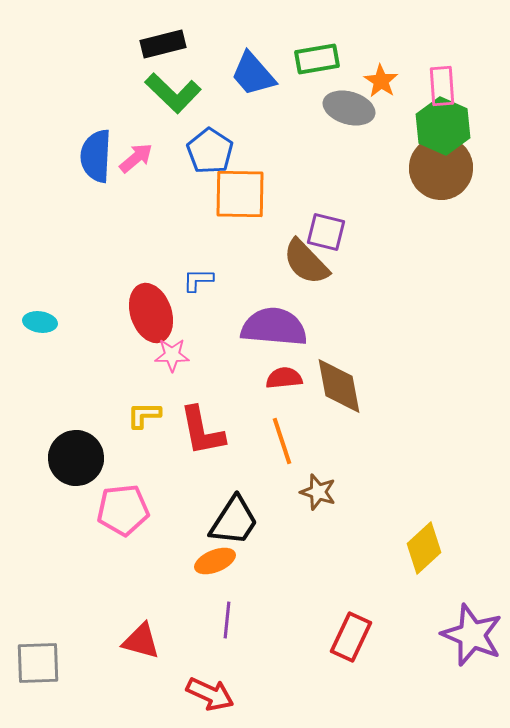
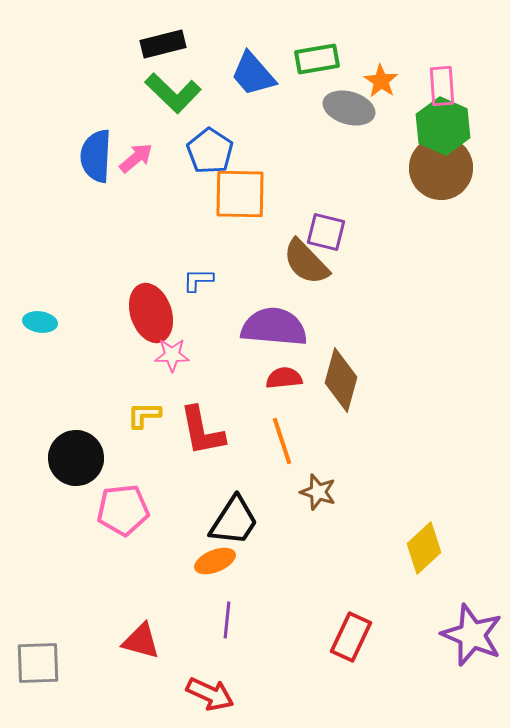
brown diamond: moved 2 px right, 6 px up; rotated 26 degrees clockwise
